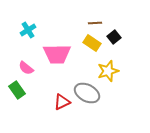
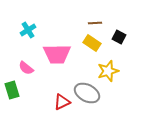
black square: moved 5 px right; rotated 24 degrees counterclockwise
green rectangle: moved 5 px left; rotated 18 degrees clockwise
